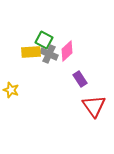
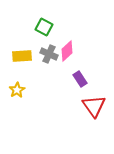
green square: moved 13 px up
yellow rectangle: moved 9 px left, 4 px down
yellow star: moved 6 px right; rotated 21 degrees clockwise
